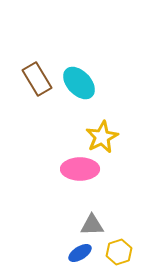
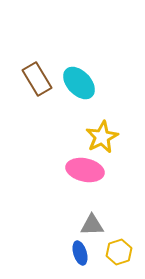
pink ellipse: moved 5 px right, 1 px down; rotated 12 degrees clockwise
blue ellipse: rotated 75 degrees counterclockwise
